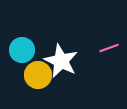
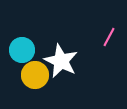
pink line: moved 11 px up; rotated 42 degrees counterclockwise
yellow circle: moved 3 px left
